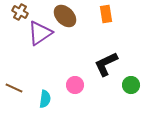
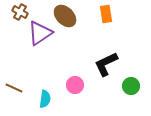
green circle: moved 1 px down
